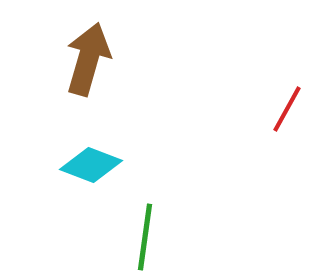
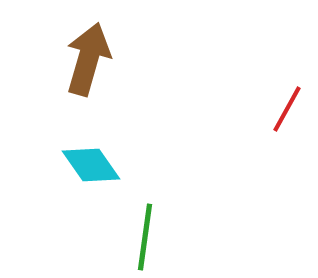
cyan diamond: rotated 34 degrees clockwise
